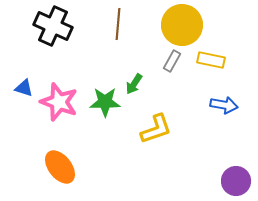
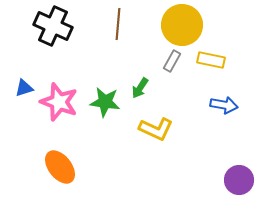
green arrow: moved 6 px right, 4 px down
blue triangle: rotated 36 degrees counterclockwise
green star: rotated 8 degrees clockwise
yellow L-shape: rotated 44 degrees clockwise
purple circle: moved 3 px right, 1 px up
